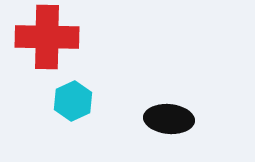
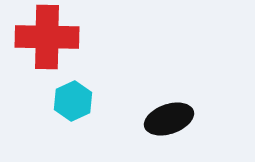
black ellipse: rotated 24 degrees counterclockwise
